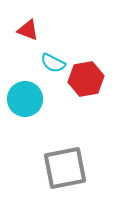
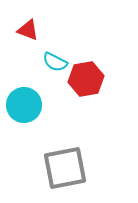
cyan semicircle: moved 2 px right, 1 px up
cyan circle: moved 1 px left, 6 px down
